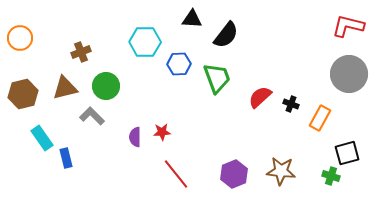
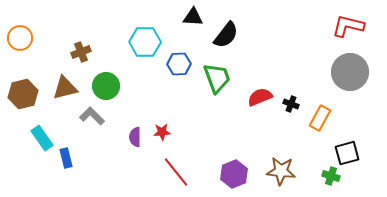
black triangle: moved 1 px right, 2 px up
gray circle: moved 1 px right, 2 px up
red semicircle: rotated 20 degrees clockwise
red line: moved 2 px up
